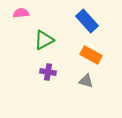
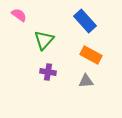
pink semicircle: moved 2 px left, 2 px down; rotated 42 degrees clockwise
blue rectangle: moved 2 px left
green triangle: rotated 20 degrees counterclockwise
gray triangle: rotated 21 degrees counterclockwise
